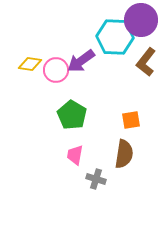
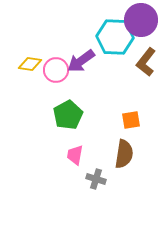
green pentagon: moved 4 px left; rotated 12 degrees clockwise
